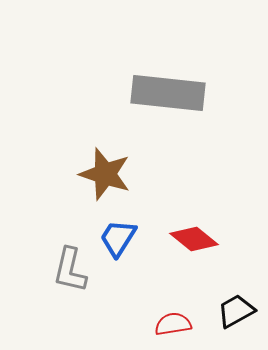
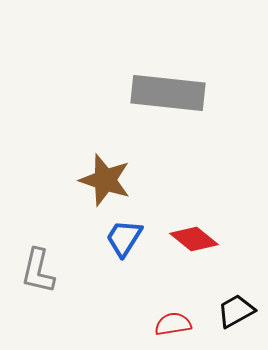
brown star: moved 6 px down
blue trapezoid: moved 6 px right
gray L-shape: moved 32 px left, 1 px down
